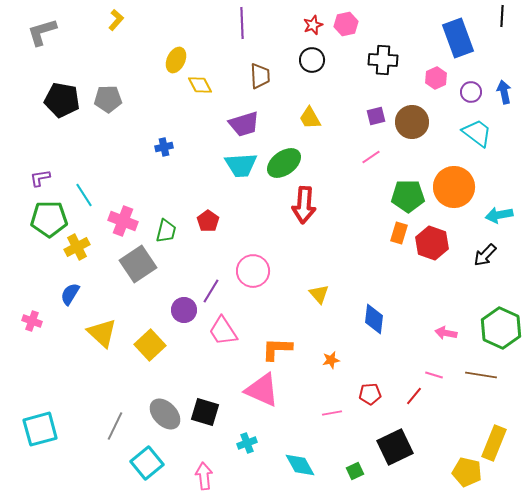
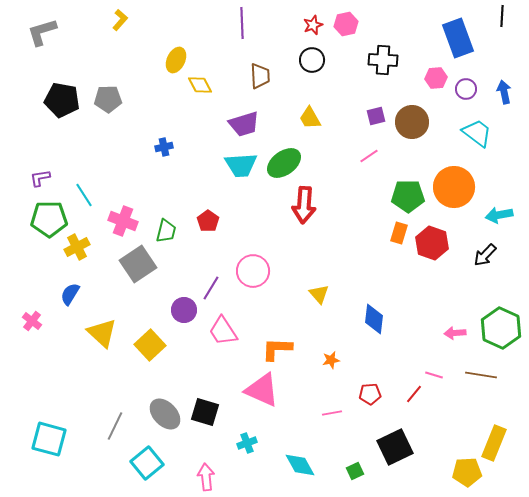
yellow L-shape at (116, 20): moved 4 px right
pink hexagon at (436, 78): rotated 20 degrees clockwise
purple circle at (471, 92): moved 5 px left, 3 px up
pink line at (371, 157): moved 2 px left, 1 px up
purple line at (211, 291): moved 3 px up
pink cross at (32, 321): rotated 18 degrees clockwise
pink arrow at (446, 333): moved 9 px right; rotated 15 degrees counterclockwise
red line at (414, 396): moved 2 px up
cyan square at (40, 429): moved 9 px right, 10 px down; rotated 30 degrees clockwise
yellow pentagon at (467, 472): rotated 16 degrees counterclockwise
pink arrow at (204, 476): moved 2 px right, 1 px down
